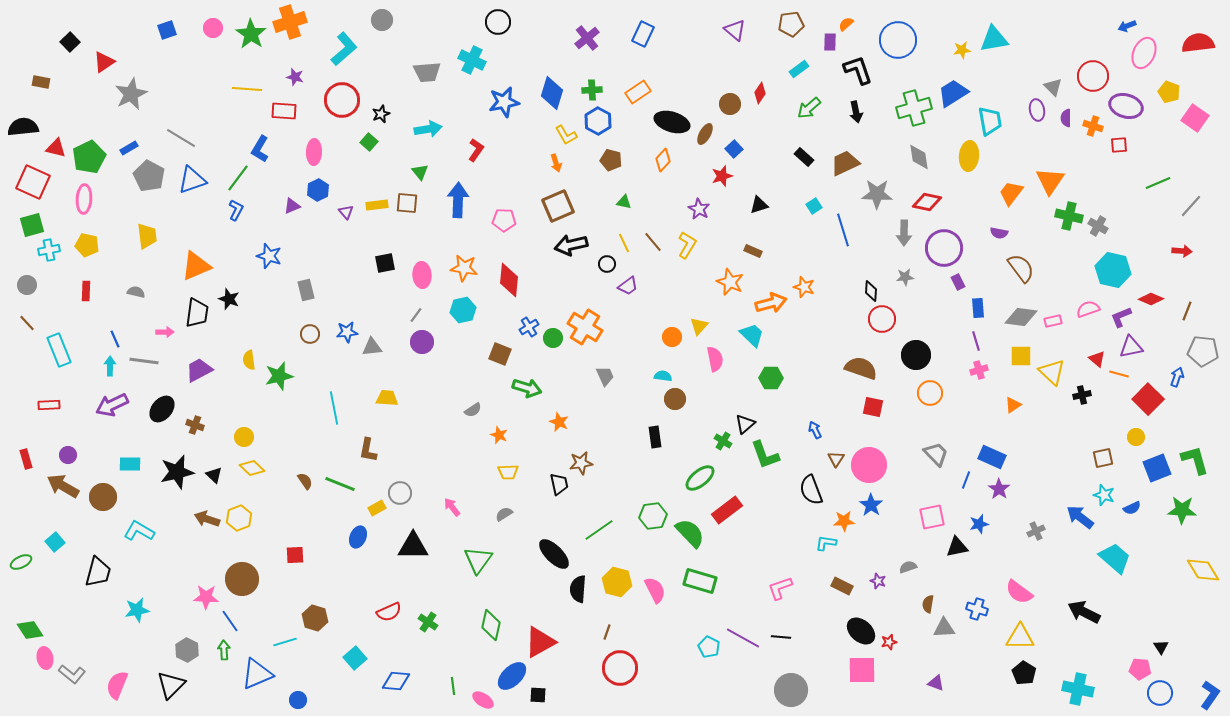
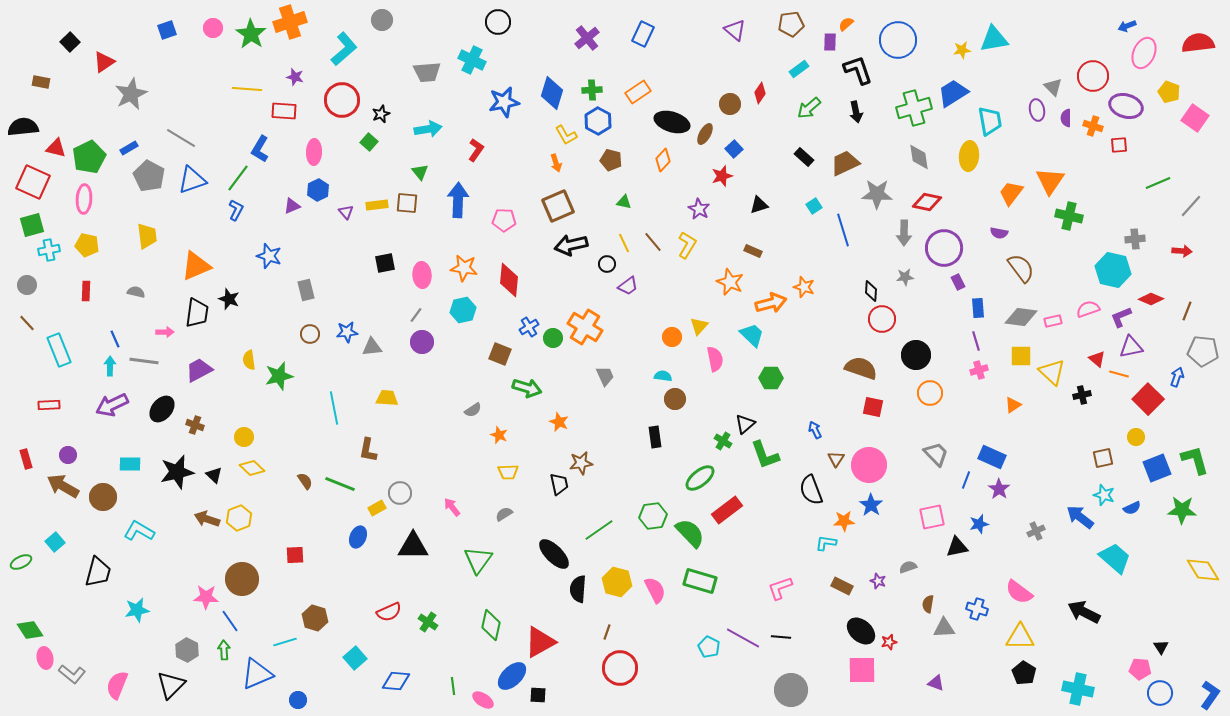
gray cross at (1098, 226): moved 37 px right, 13 px down; rotated 36 degrees counterclockwise
